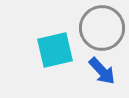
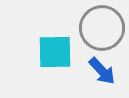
cyan square: moved 2 px down; rotated 12 degrees clockwise
